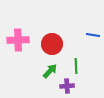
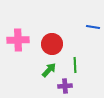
blue line: moved 8 px up
green line: moved 1 px left, 1 px up
green arrow: moved 1 px left, 1 px up
purple cross: moved 2 px left
